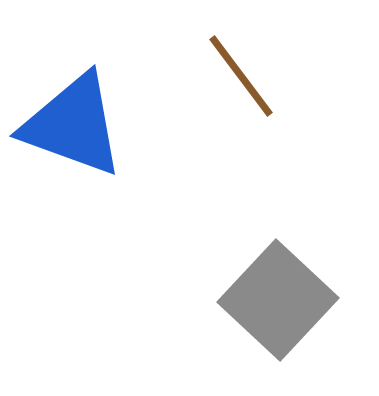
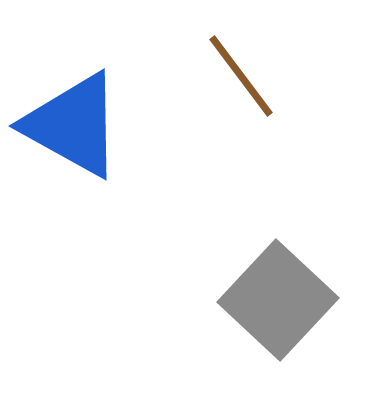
blue triangle: rotated 9 degrees clockwise
